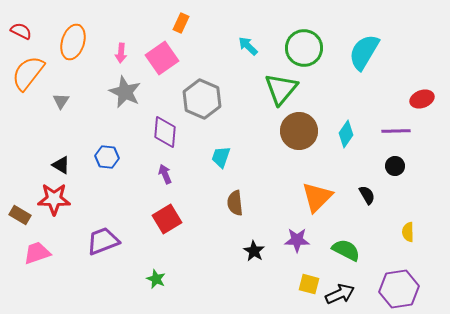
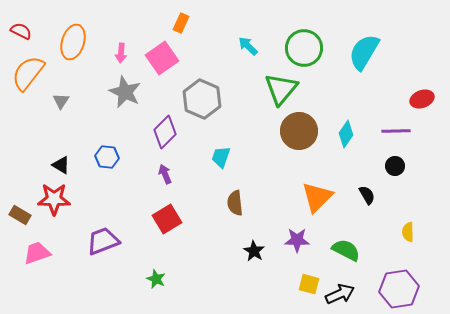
purple diamond: rotated 40 degrees clockwise
